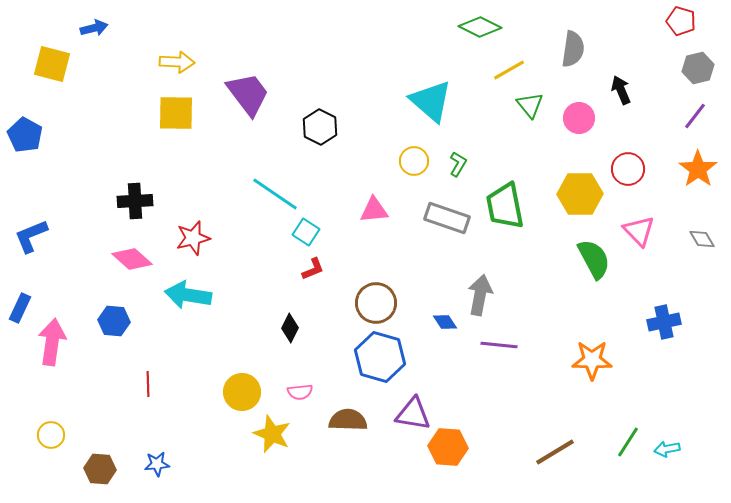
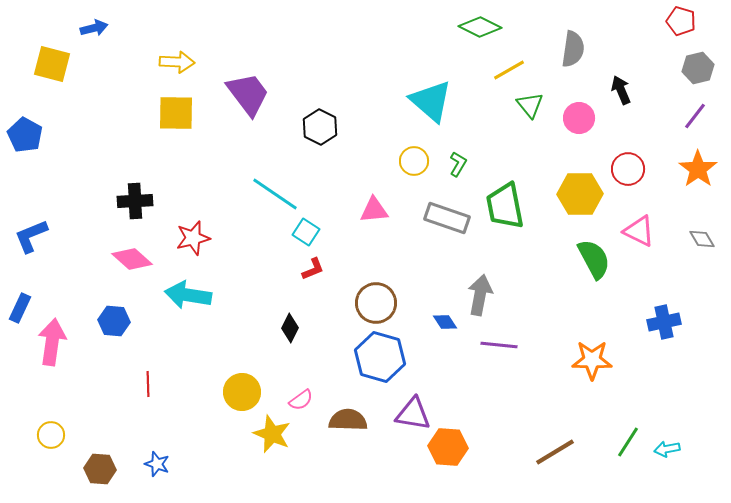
pink triangle at (639, 231): rotated 20 degrees counterclockwise
pink semicircle at (300, 392): moved 1 px right, 8 px down; rotated 30 degrees counterclockwise
blue star at (157, 464): rotated 25 degrees clockwise
